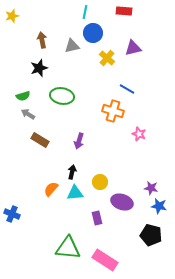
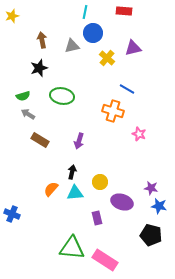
green triangle: moved 4 px right
